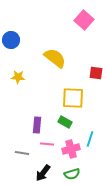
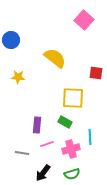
cyan line: moved 2 px up; rotated 21 degrees counterclockwise
pink line: rotated 24 degrees counterclockwise
